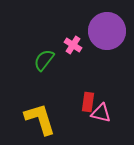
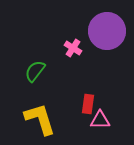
pink cross: moved 3 px down
green semicircle: moved 9 px left, 11 px down
red rectangle: moved 2 px down
pink triangle: moved 1 px left, 7 px down; rotated 15 degrees counterclockwise
